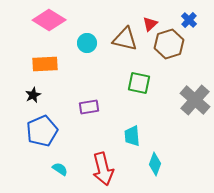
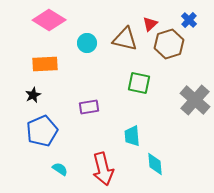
cyan diamond: rotated 25 degrees counterclockwise
